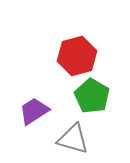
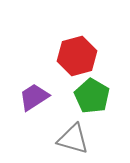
purple trapezoid: moved 14 px up
